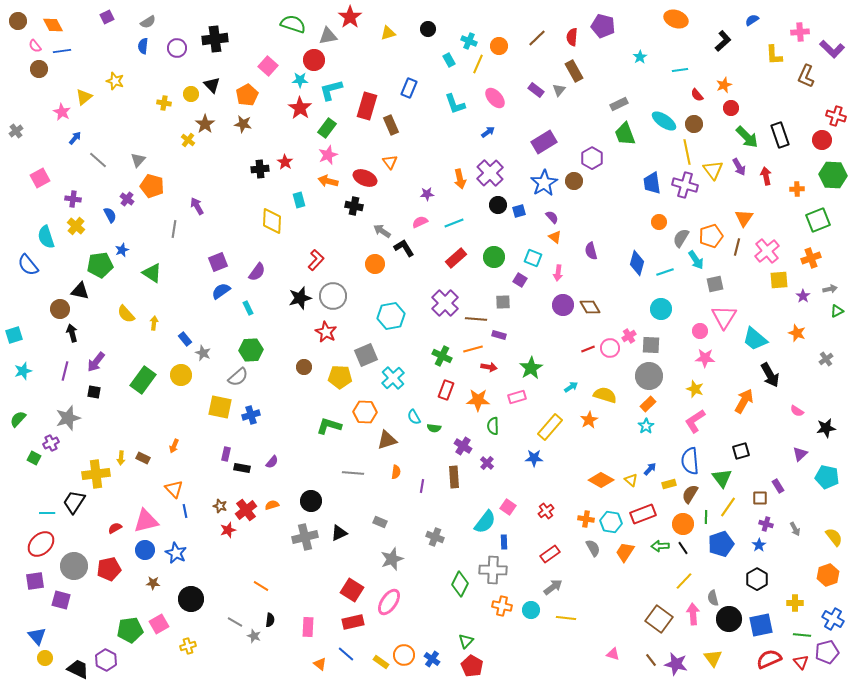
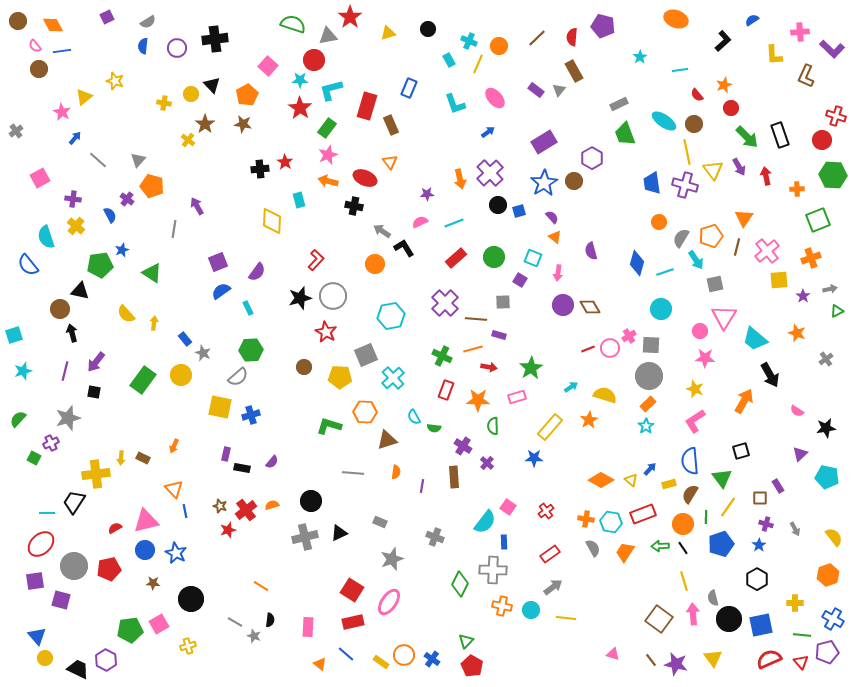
yellow line at (684, 581): rotated 60 degrees counterclockwise
